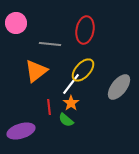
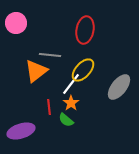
gray line: moved 11 px down
